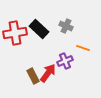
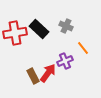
orange line: rotated 32 degrees clockwise
